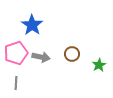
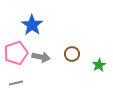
gray line: rotated 72 degrees clockwise
